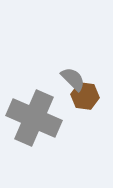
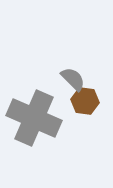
brown hexagon: moved 5 px down
